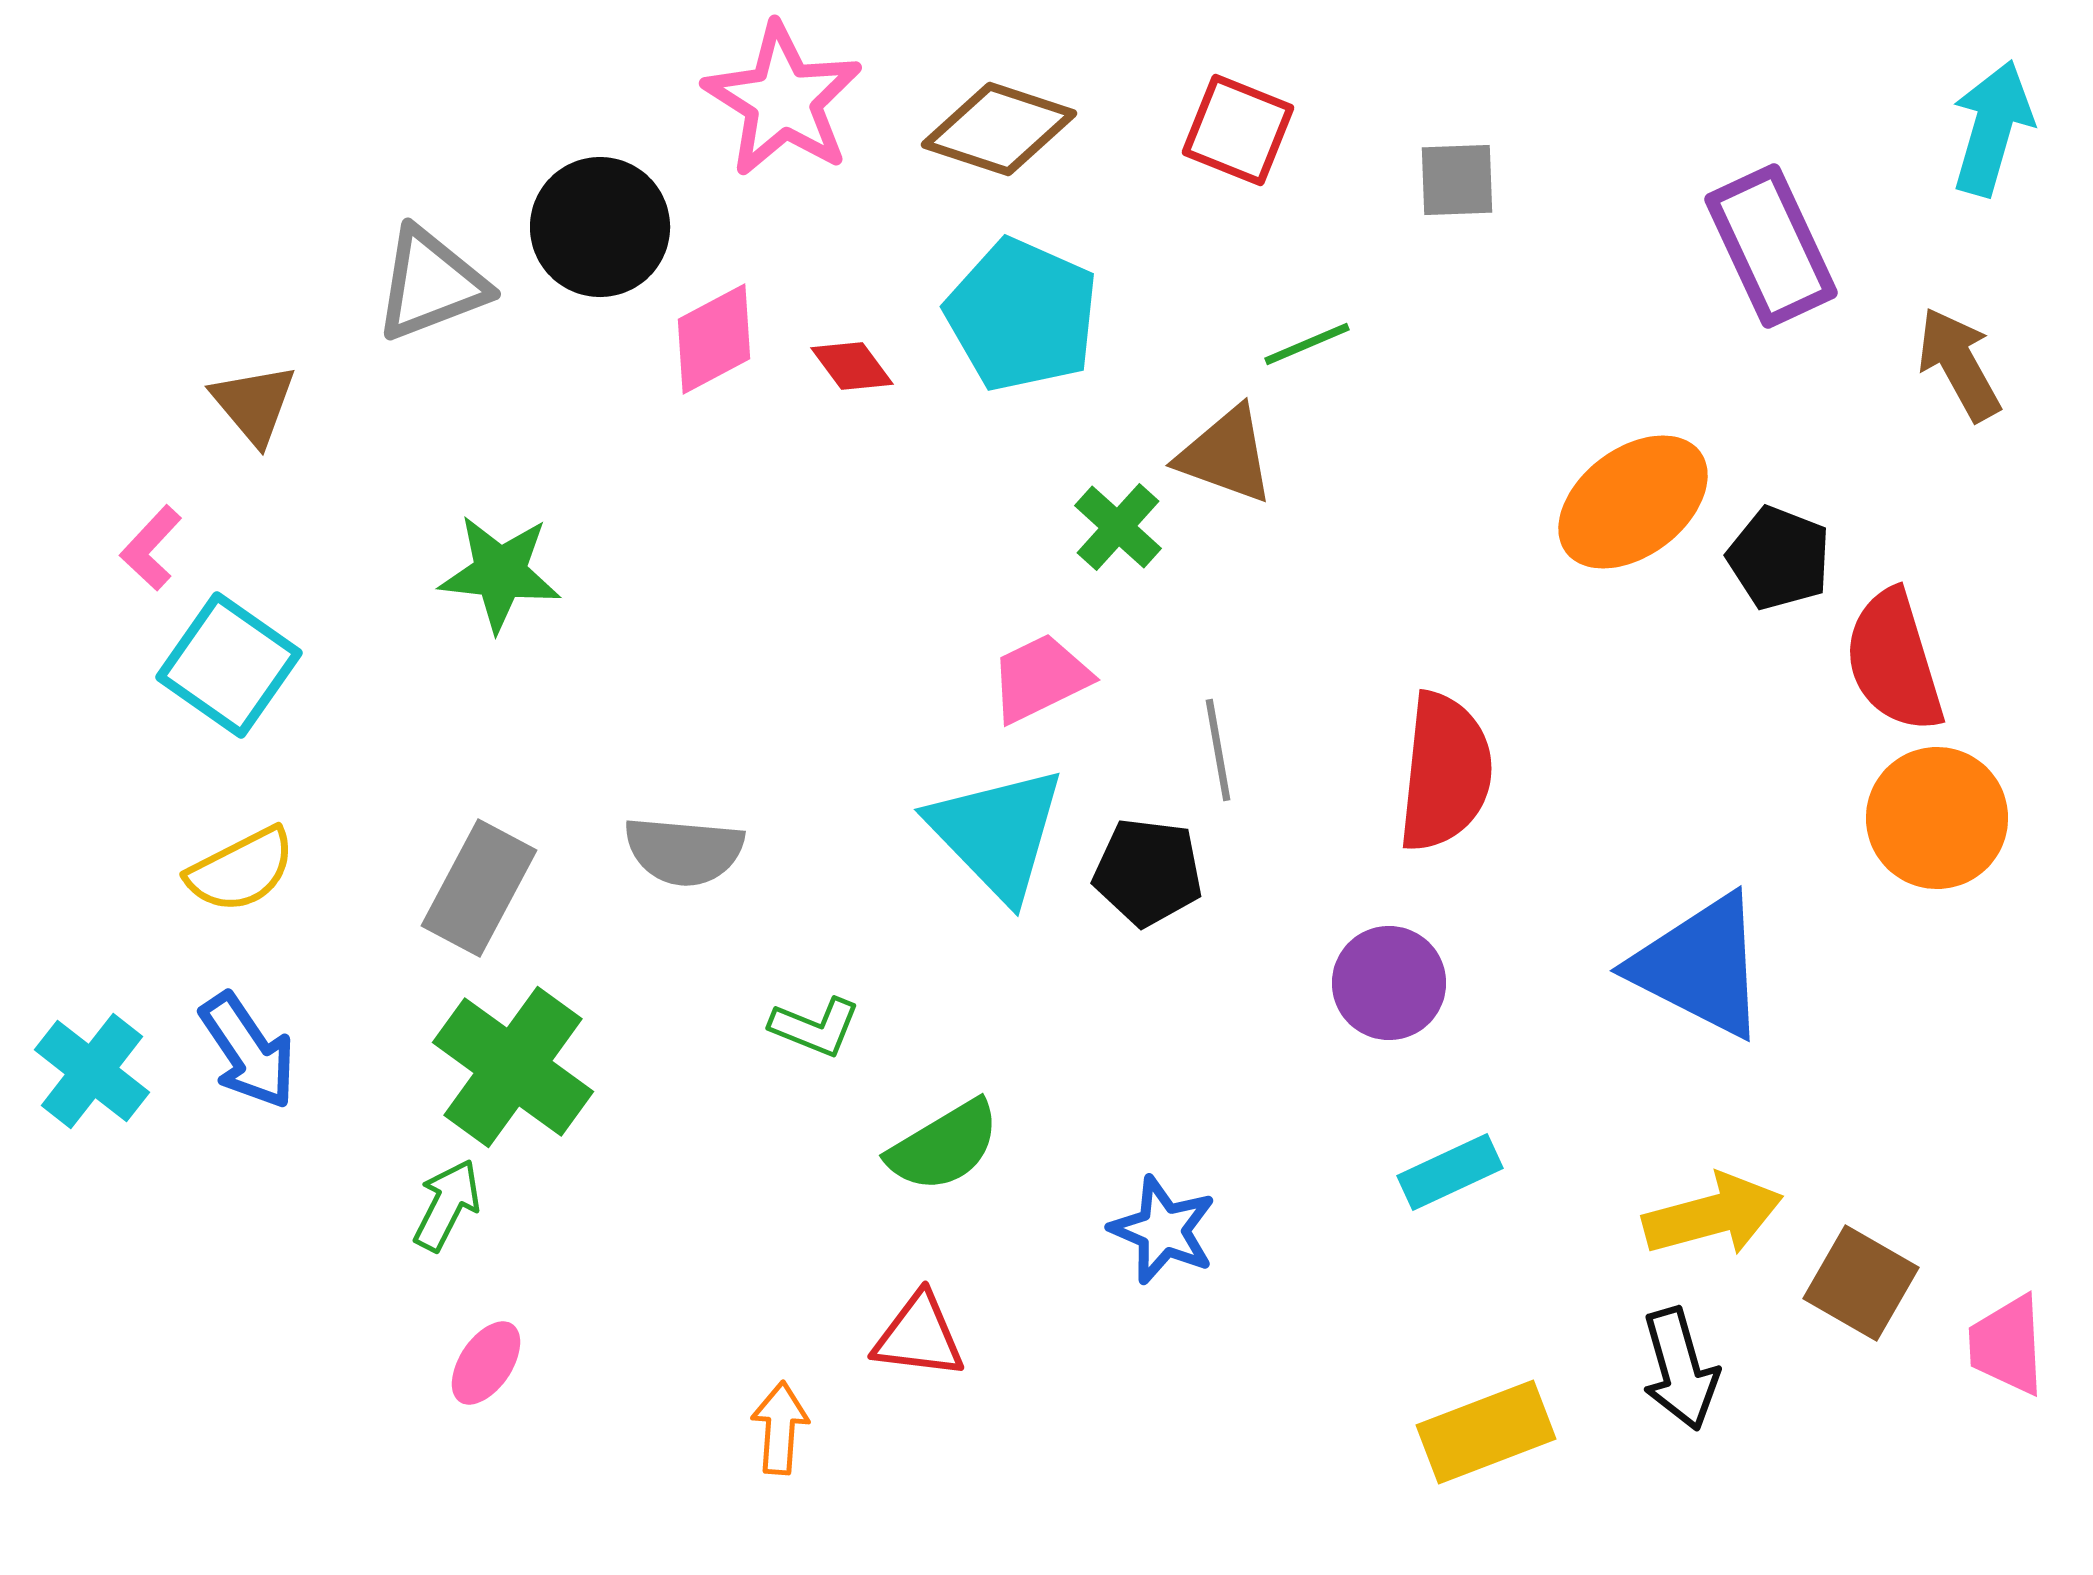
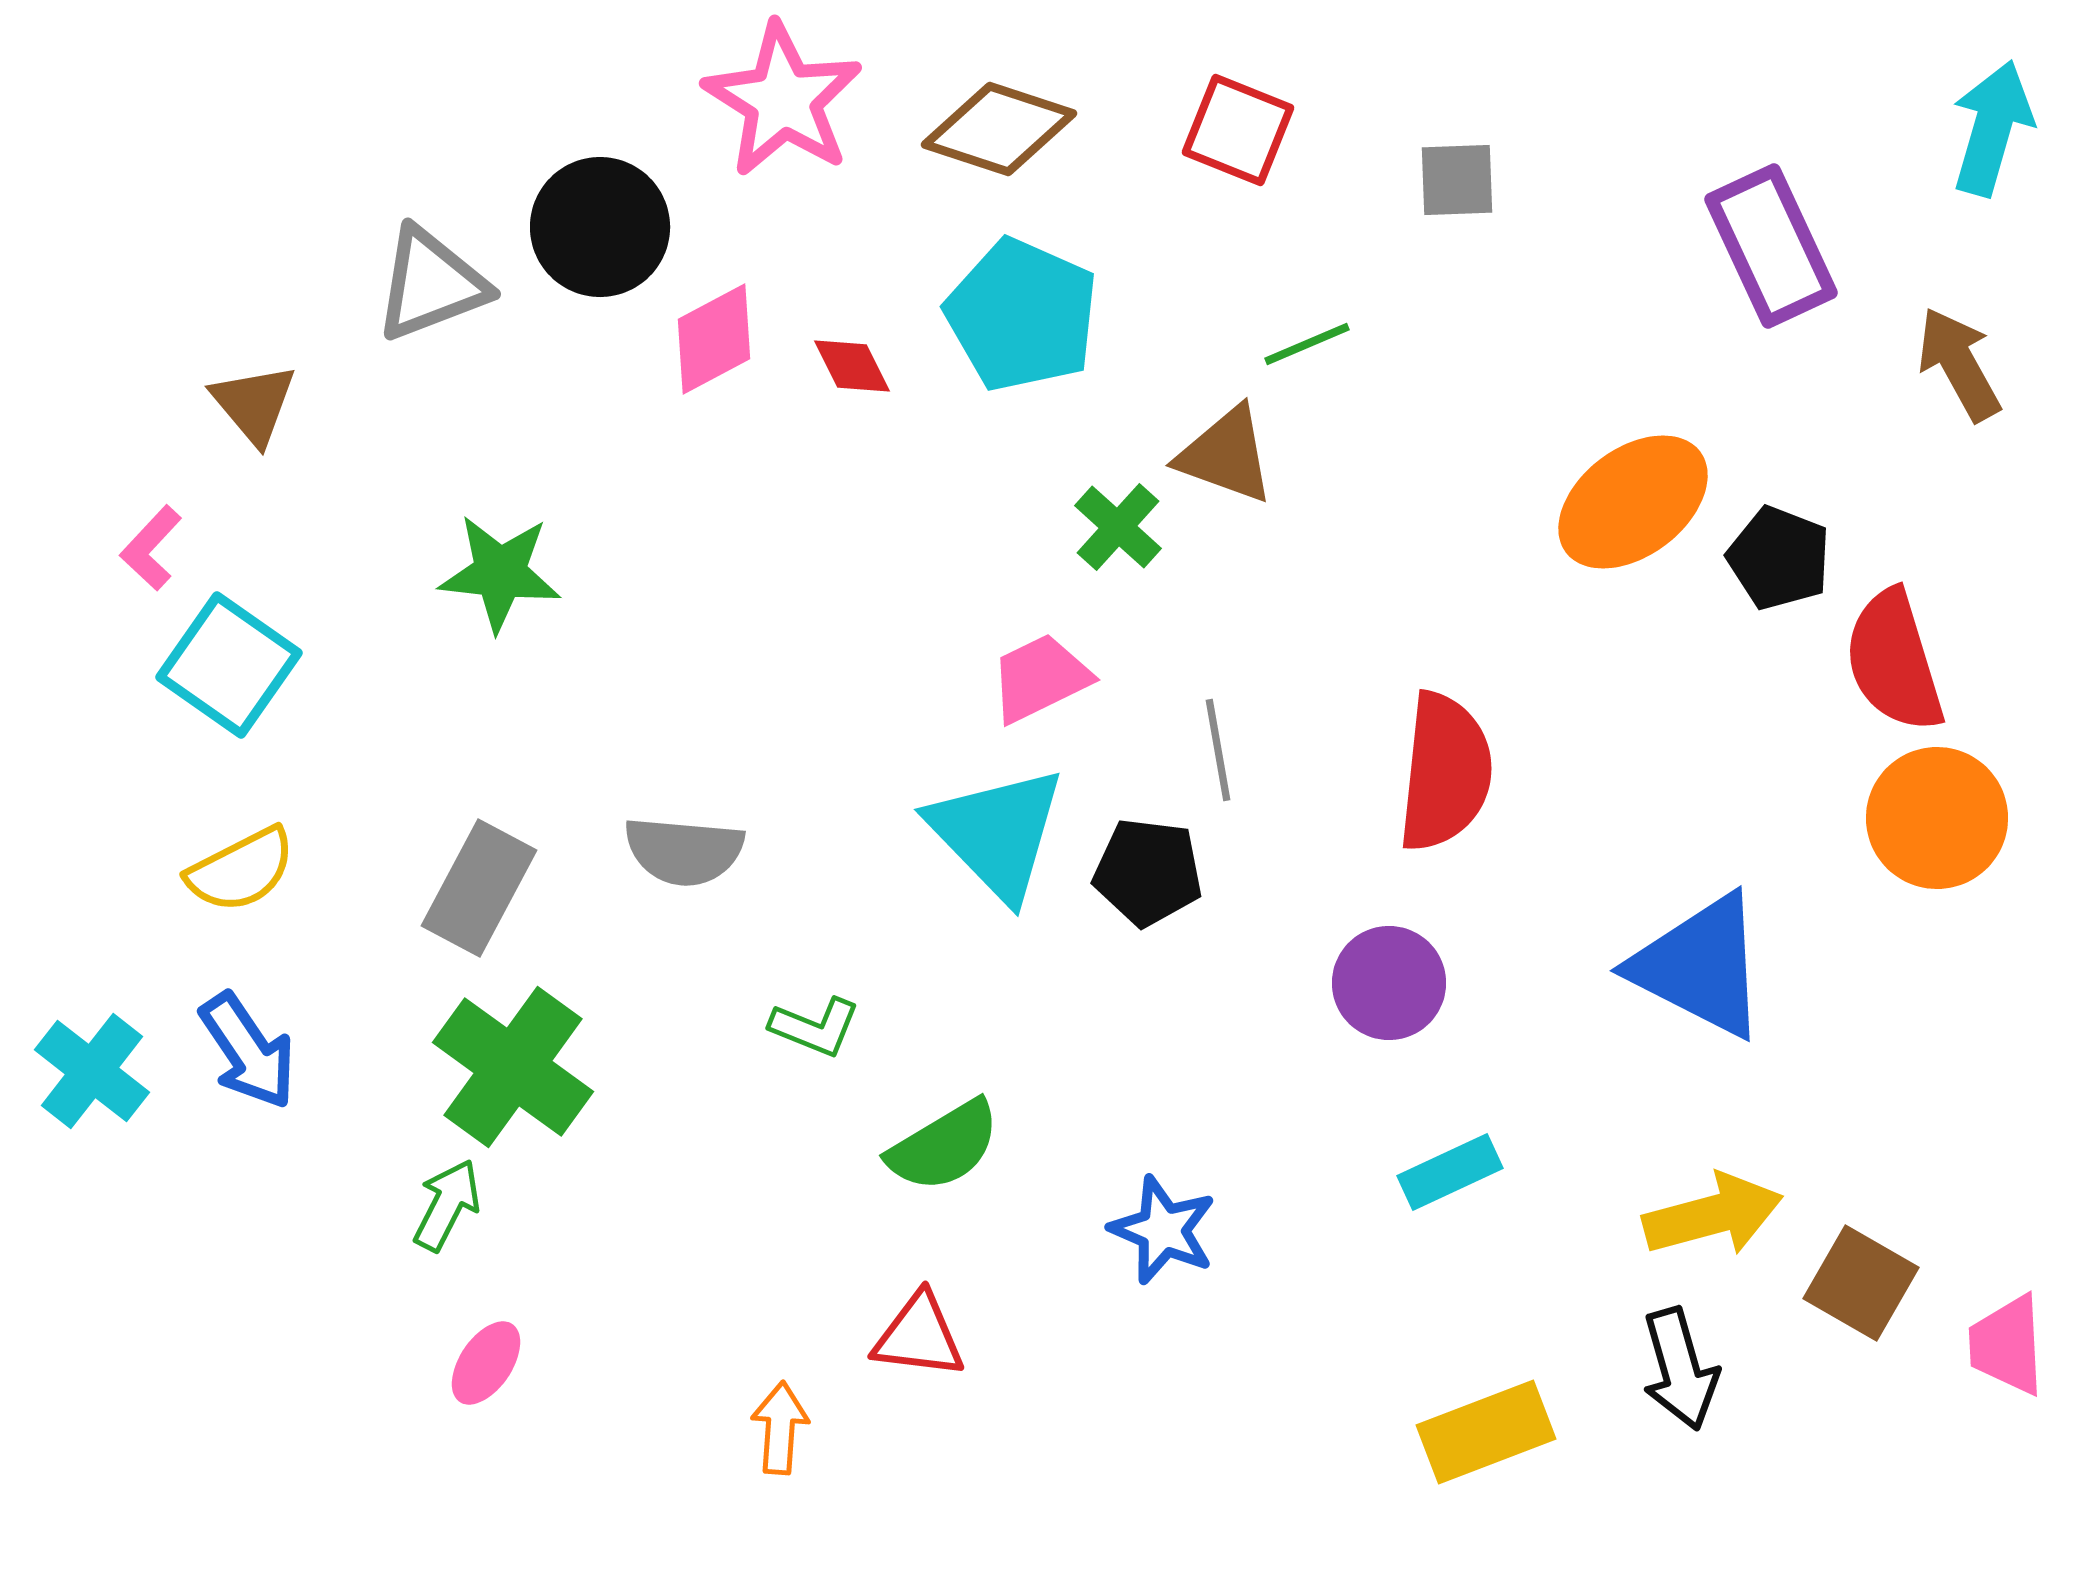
red diamond at (852, 366): rotated 10 degrees clockwise
